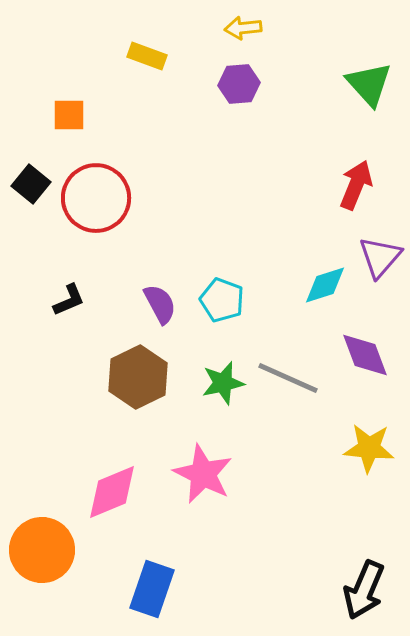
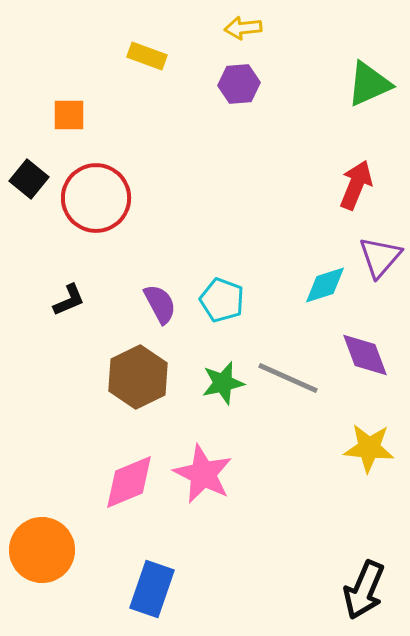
green triangle: rotated 48 degrees clockwise
black square: moved 2 px left, 5 px up
pink diamond: moved 17 px right, 10 px up
